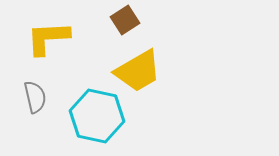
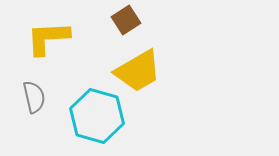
brown square: moved 1 px right
gray semicircle: moved 1 px left
cyan hexagon: rotated 4 degrees clockwise
